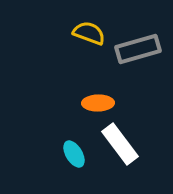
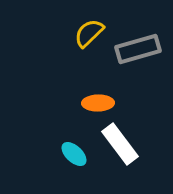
yellow semicircle: rotated 64 degrees counterclockwise
cyan ellipse: rotated 16 degrees counterclockwise
